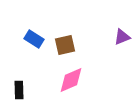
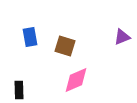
blue rectangle: moved 4 px left, 2 px up; rotated 48 degrees clockwise
brown square: moved 1 px down; rotated 30 degrees clockwise
pink diamond: moved 5 px right
